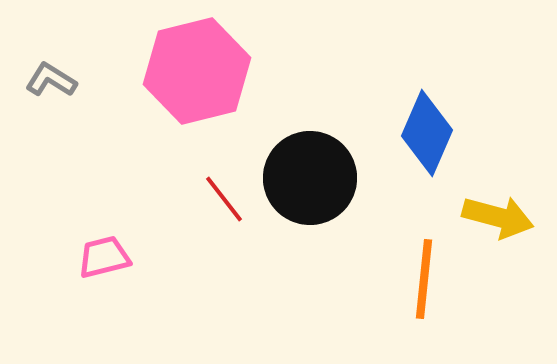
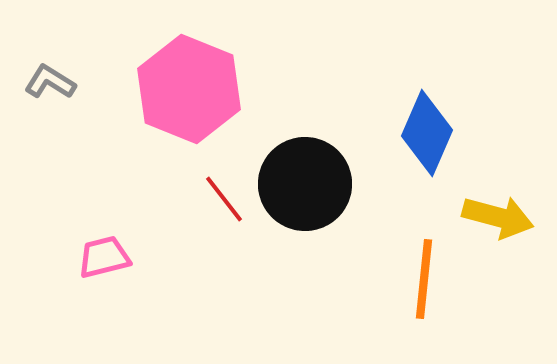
pink hexagon: moved 8 px left, 18 px down; rotated 24 degrees counterclockwise
gray L-shape: moved 1 px left, 2 px down
black circle: moved 5 px left, 6 px down
